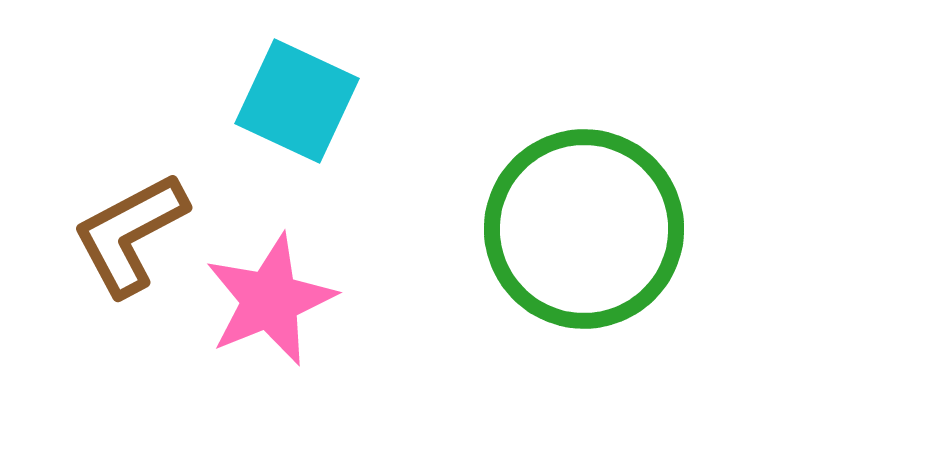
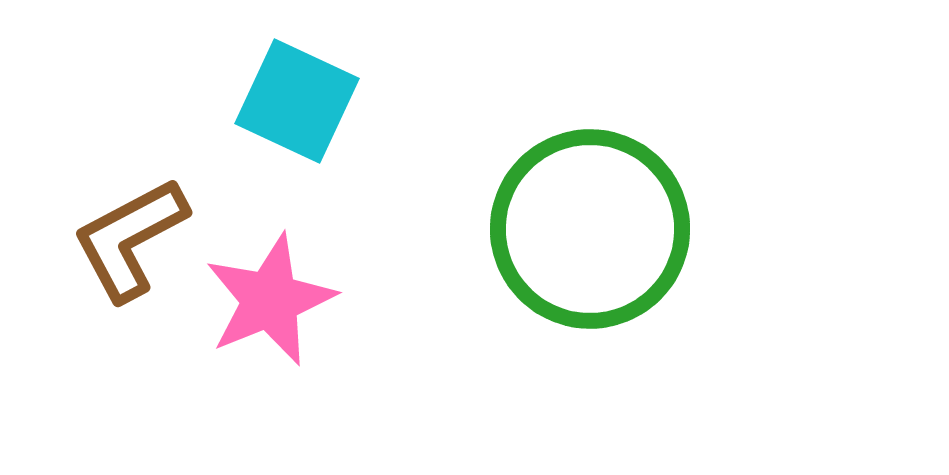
green circle: moved 6 px right
brown L-shape: moved 5 px down
